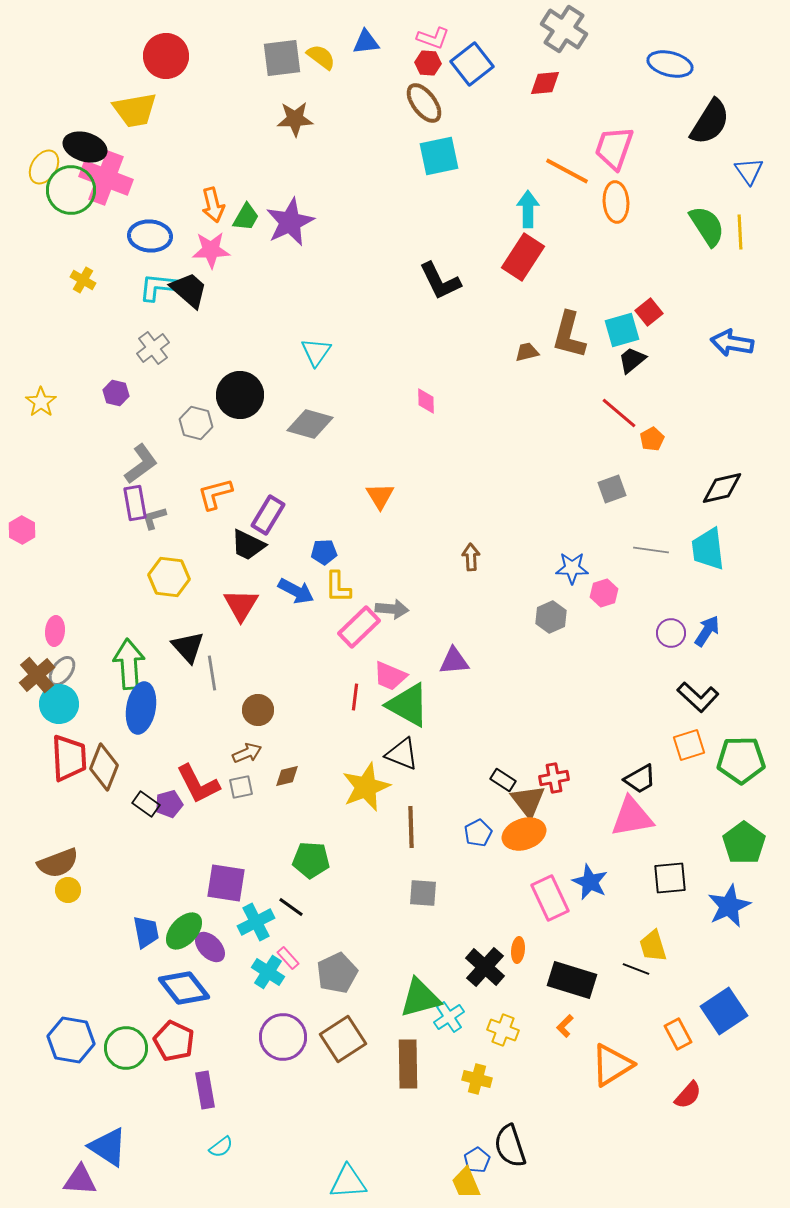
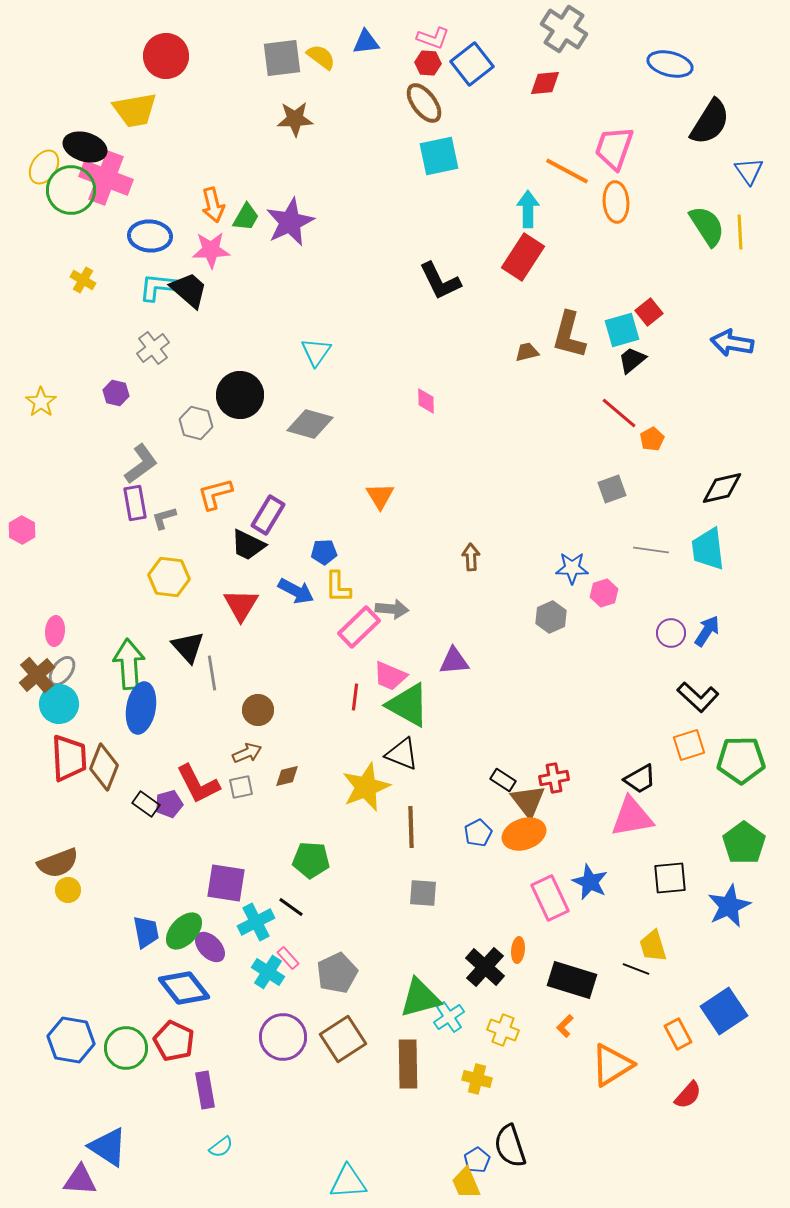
gray L-shape at (154, 518): moved 10 px right
